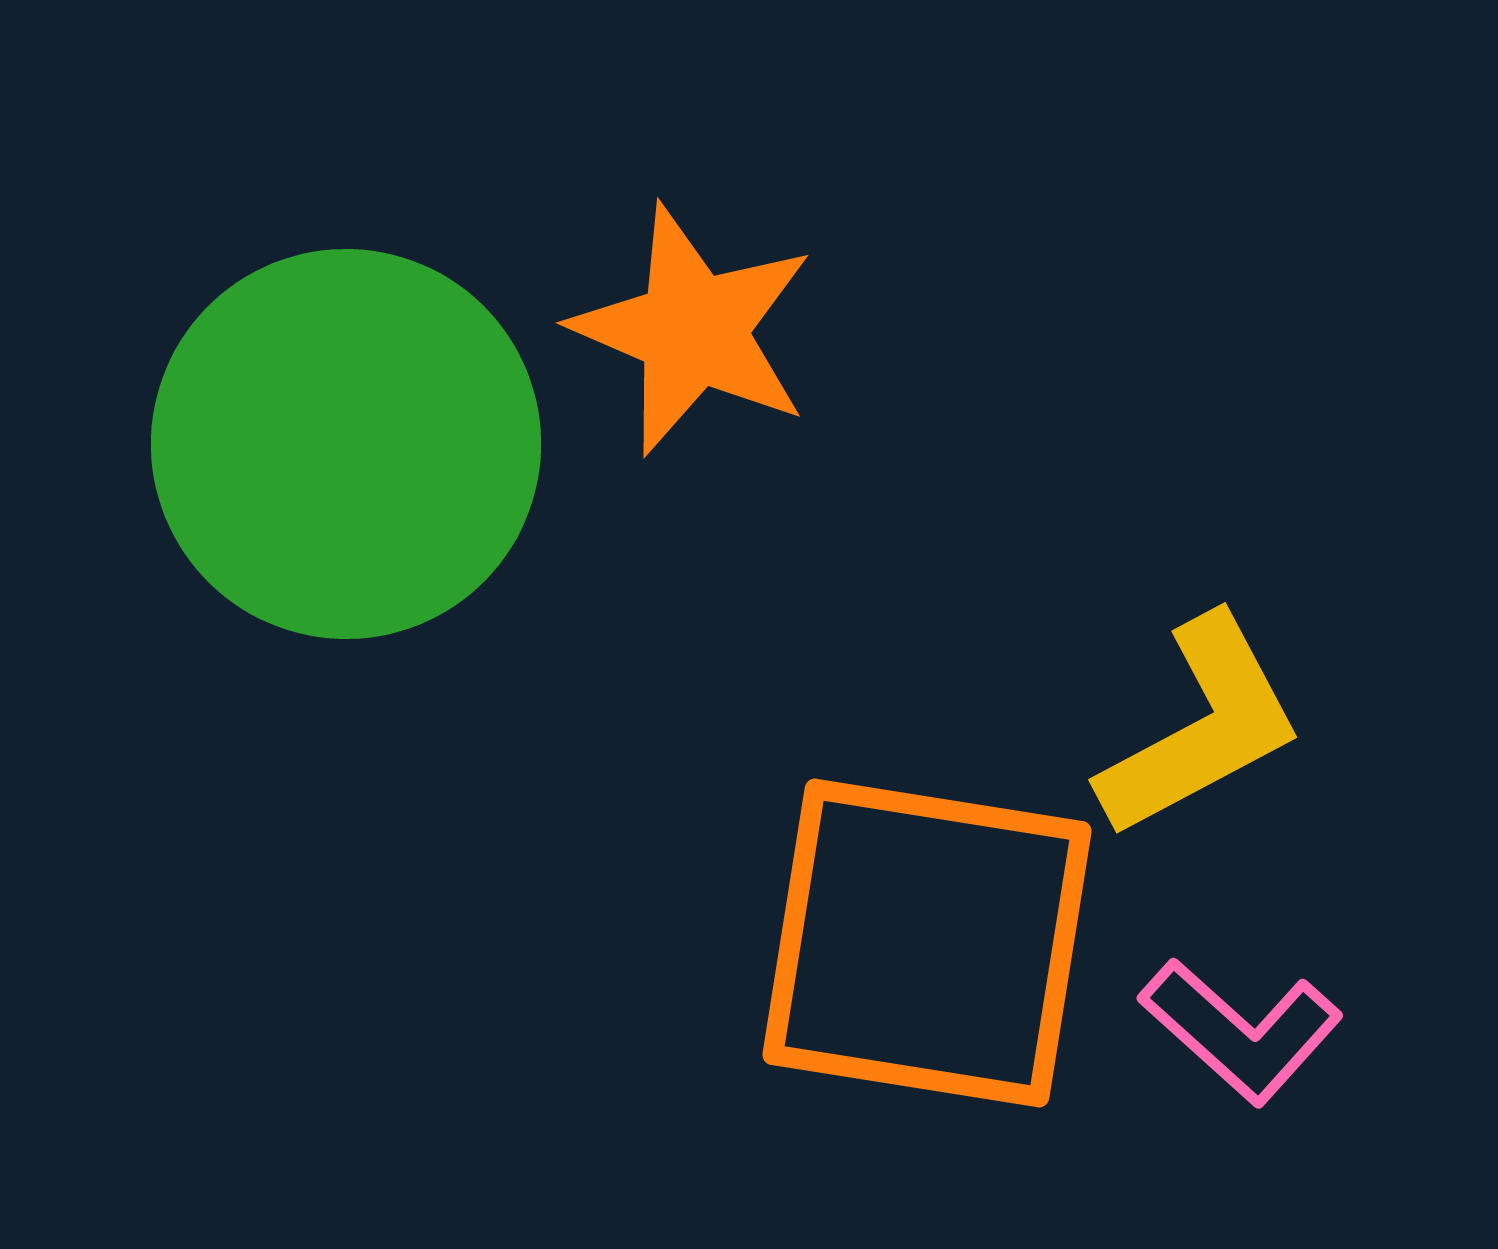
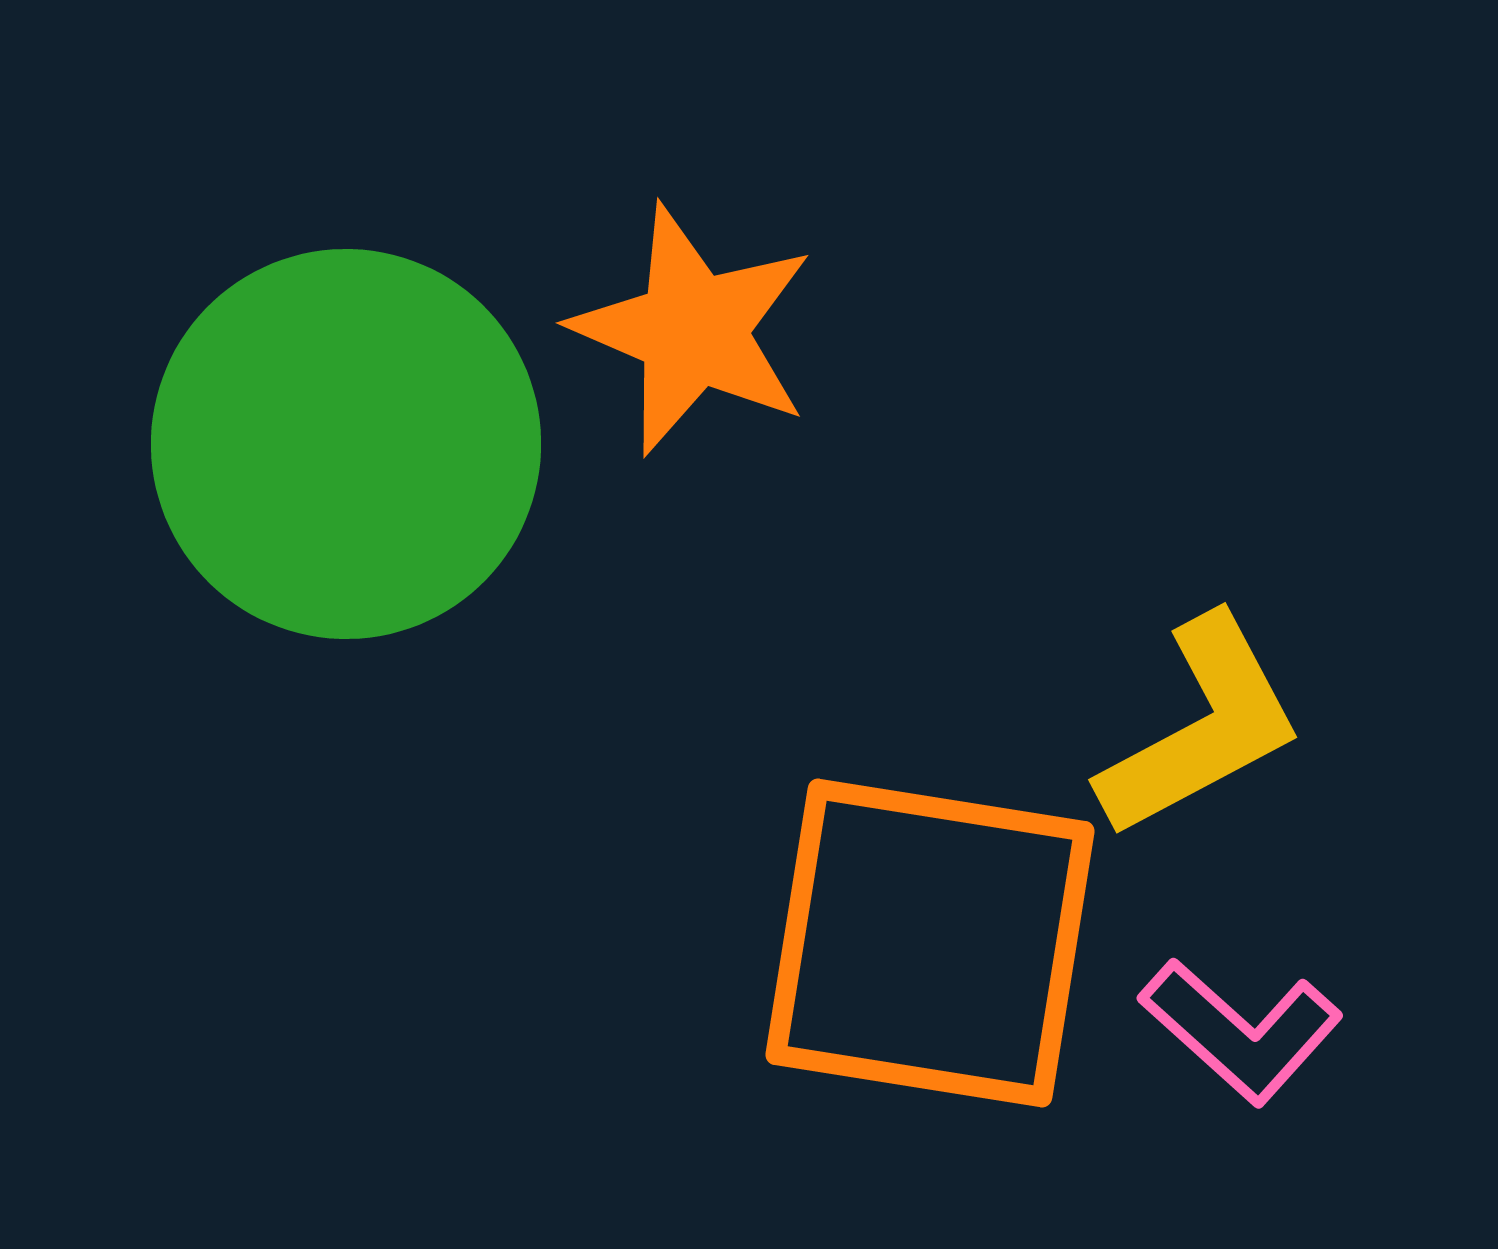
orange square: moved 3 px right
